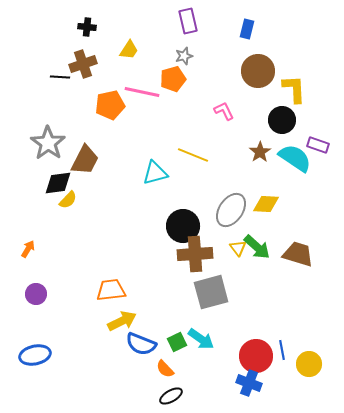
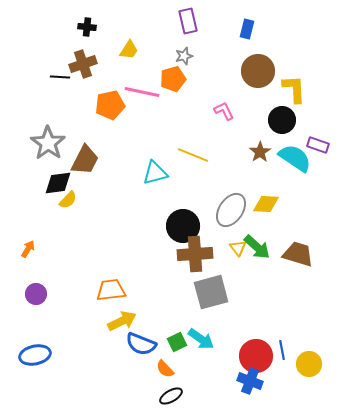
blue cross at (249, 383): moved 1 px right, 2 px up
